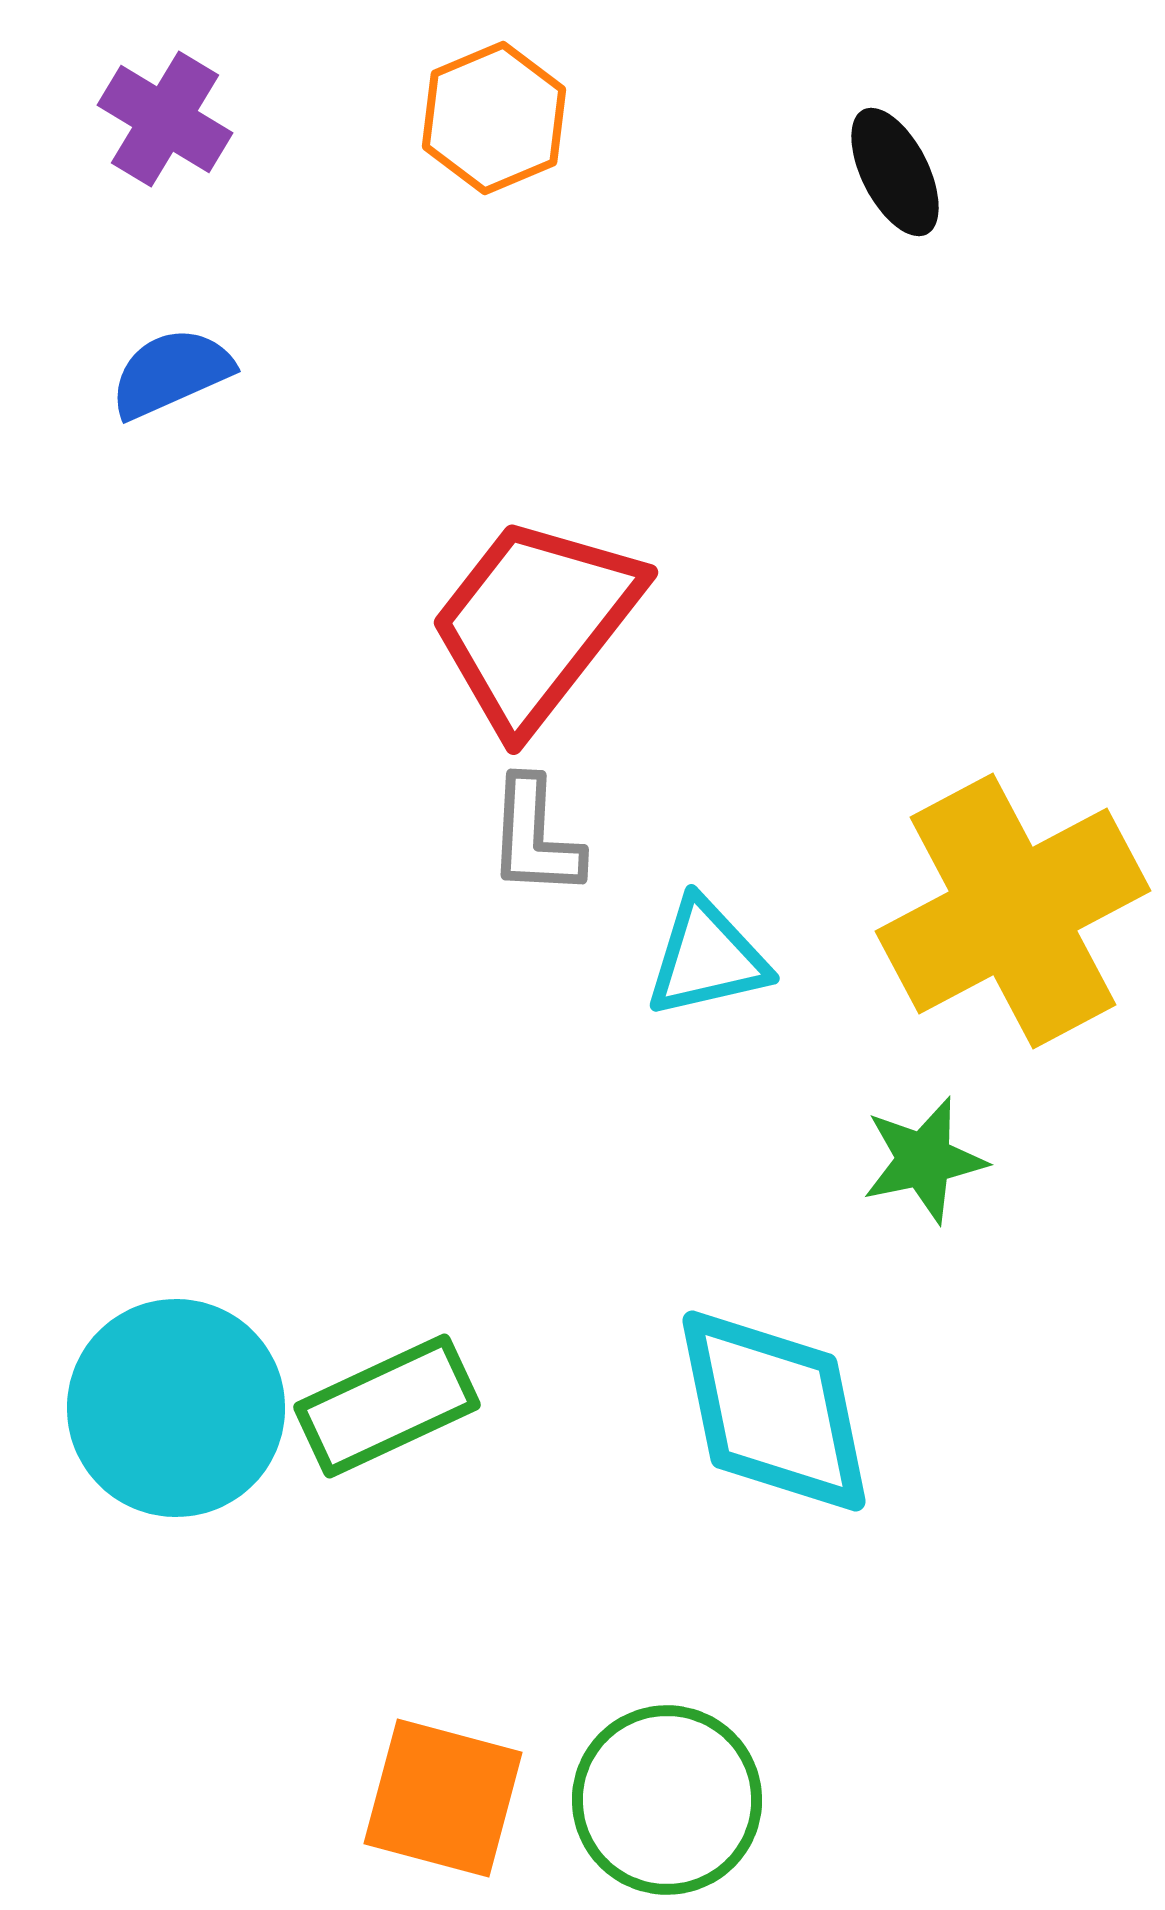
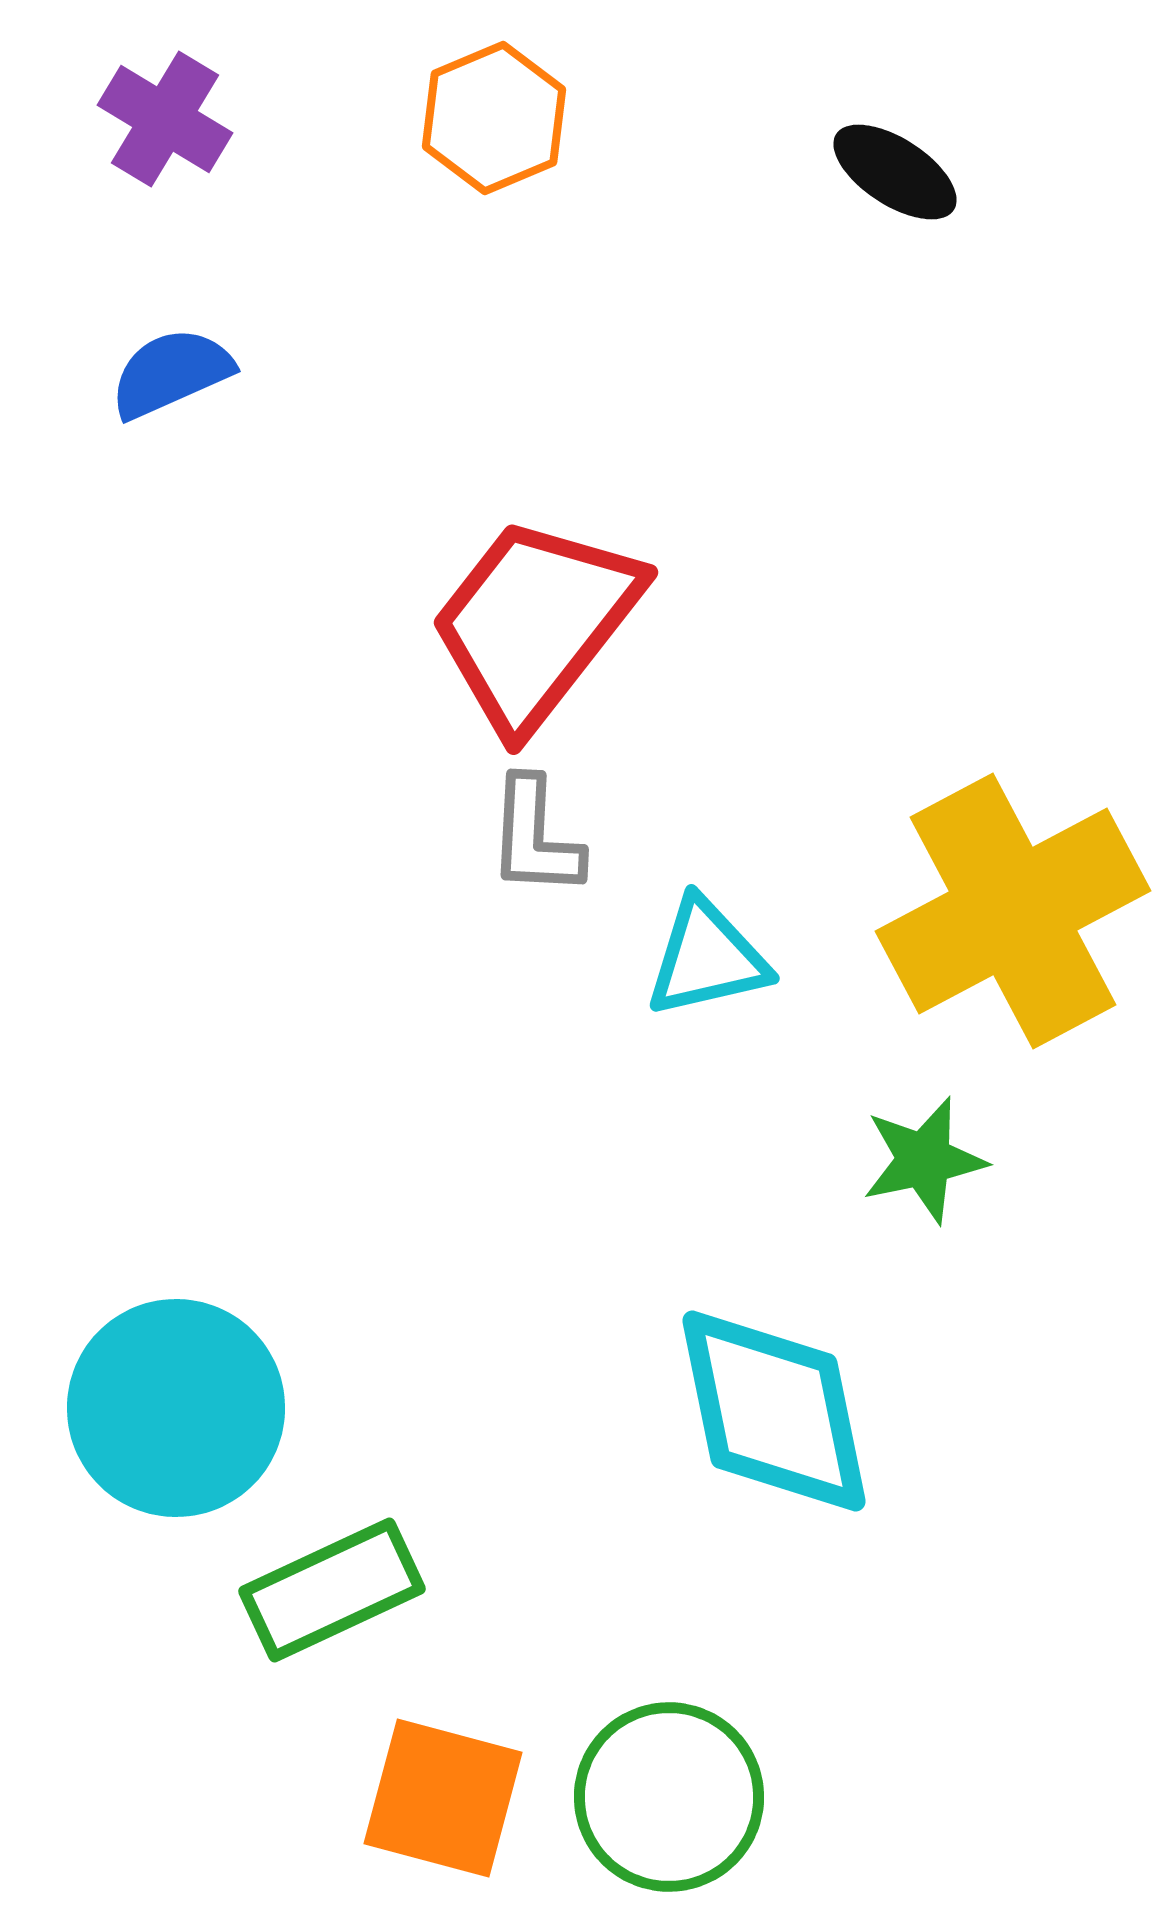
black ellipse: rotated 30 degrees counterclockwise
green rectangle: moved 55 px left, 184 px down
green circle: moved 2 px right, 3 px up
